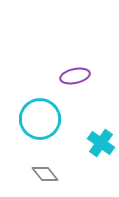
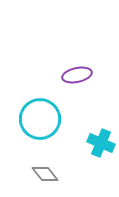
purple ellipse: moved 2 px right, 1 px up
cyan cross: rotated 12 degrees counterclockwise
